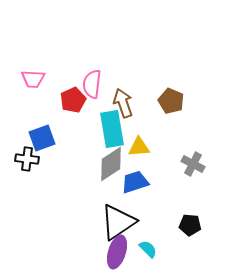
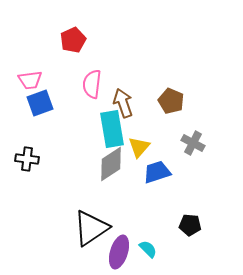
pink trapezoid: moved 3 px left, 1 px down; rotated 10 degrees counterclockwise
red pentagon: moved 60 px up
blue square: moved 2 px left, 35 px up
yellow triangle: rotated 45 degrees counterclockwise
gray cross: moved 21 px up
blue trapezoid: moved 22 px right, 10 px up
black triangle: moved 27 px left, 6 px down
purple ellipse: moved 2 px right
